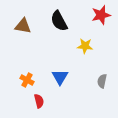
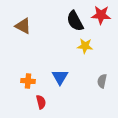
red star: rotated 18 degrees clockwise
black semicircle: moved 16 px right
brown triangle: rotated 18 degrees clockwise
orange cross: moved 1 px right, 1 px down; rotated 24 degrees counterclockwise
red semicircle: moved 2 px right, 1 px down
